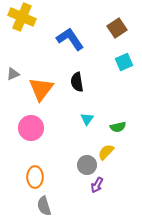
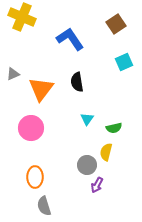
brown square: moved 1 px left, 4 px up
green semicircle: moved 4 px left, 1 px down
yellow semicircle: rotated 30 degrees counterclockwise
